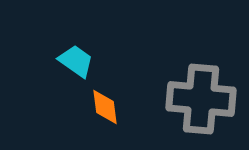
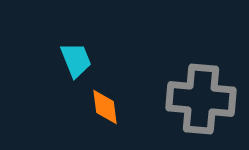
cyan trapezoid: moved 1 px up; rotated 33 degrees clockwise
